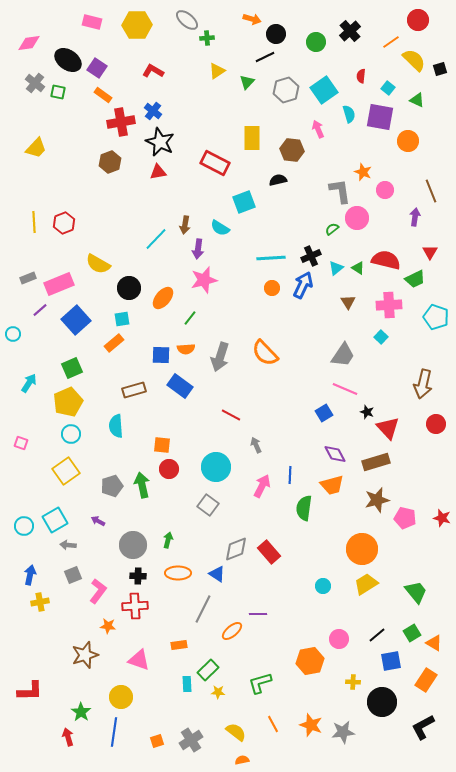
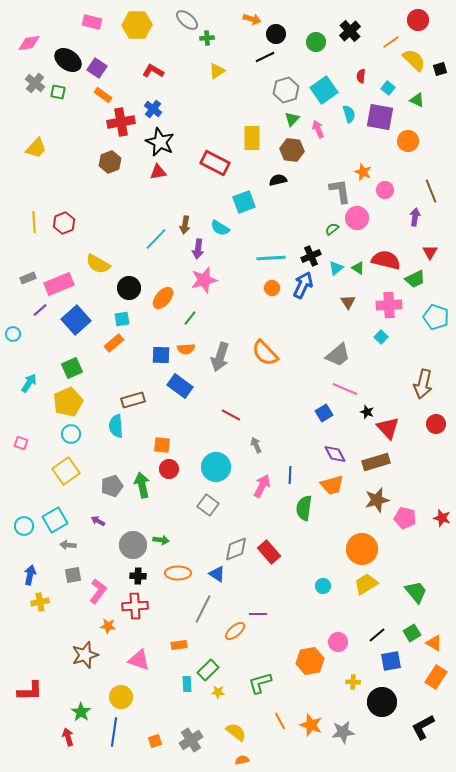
green triangle at (247, 82): moved 45 px right, 37 px down
blue cross at (153, 111): moved 2 px up
gray trapezoid at (343, 355): moved 5 px left; rotated 16 degrees clockwise
brown rectangle at (134, 390): moved 1 px left, 10 px down
green arrow at (168, 540): moved 7 px left; rotated 84 degrees clockwise
gray square at (73, 575): rotated 12 degrees clockwise
orange ellipse at (232, 631): moved 3 px right
pink circle at (339, 639): moved 1 px left, 3 px down
orange rectangle at (426, 680): moved 10 px right, 3 px up
orange line at (273, 724): moved 7 px right, 3 px up
orange square at (157, 741): moved 2 px left
